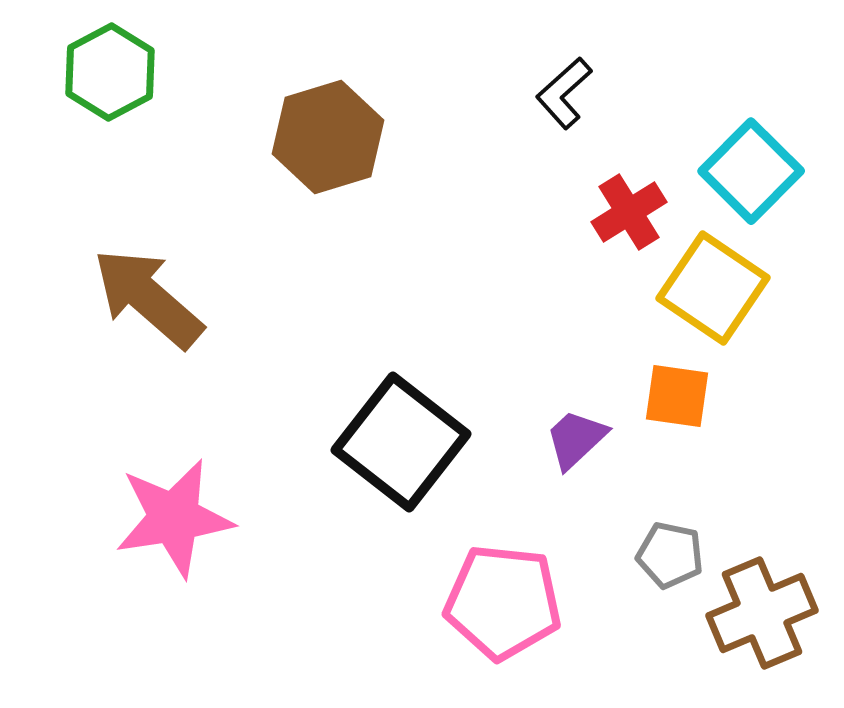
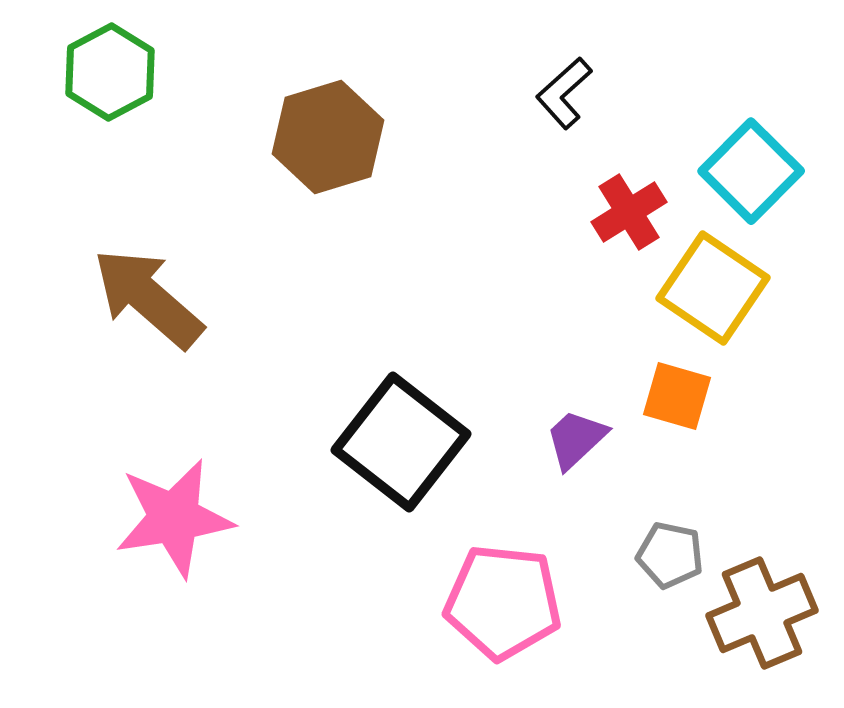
orange square: rotated 8 degrees clockwise
